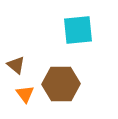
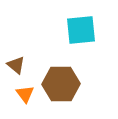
cyan square: moved 3 px right
